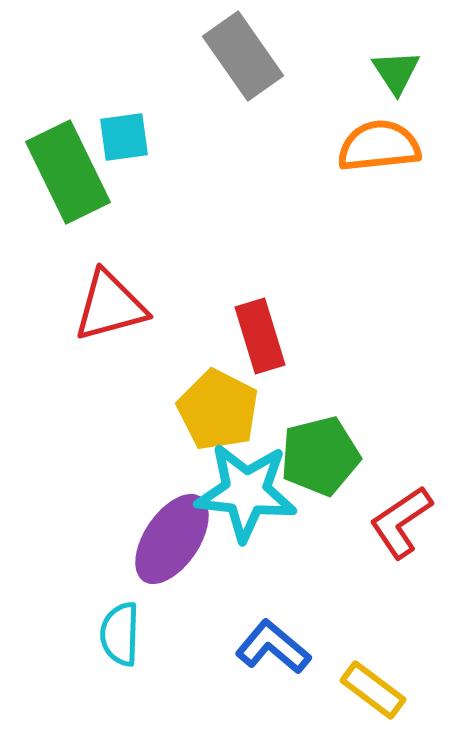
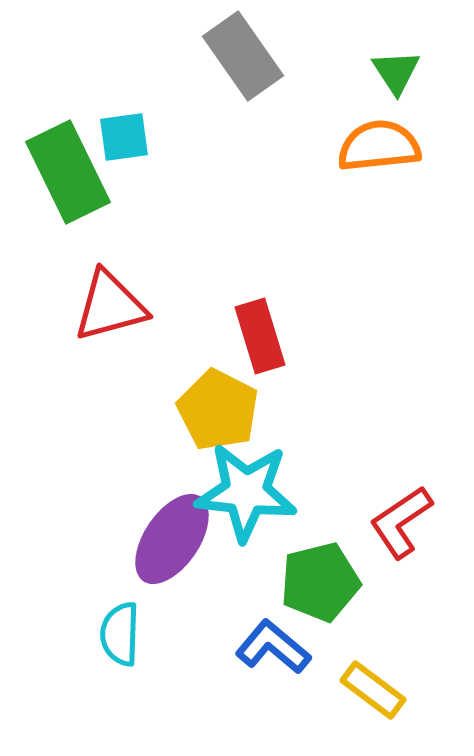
green pentagon: moved 126 px down
